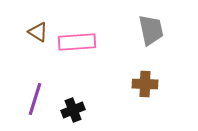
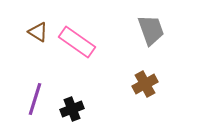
gray trapezoid: rotated 8 degrees counterclockwise
pink rectangle: rotated 39 degrees clockwise
brown cross: rotated 30 degrees counterclockwise
black cross: moved 1 px left, 1 px up
